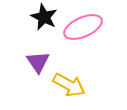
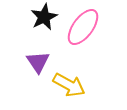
black star: rotated 20 degrees clockwise
pink ellipse: rotated 30 degrees counterclockwise
